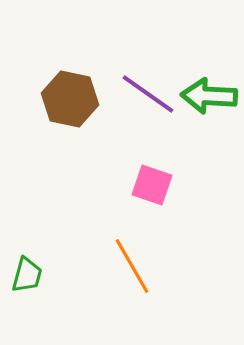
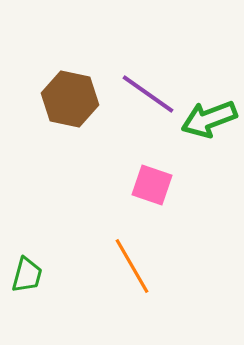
green arrow: moved 23 px down; rotated 24 degrees counterclockwise
